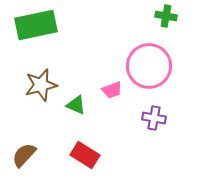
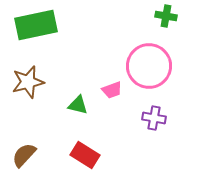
brown star: moved 13 px left, 3 px up
green triangle: moved 2 px right; rotated 10 degrees counterclockwise
